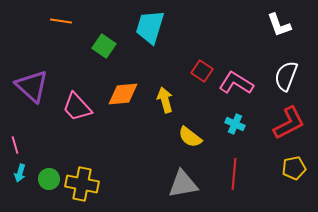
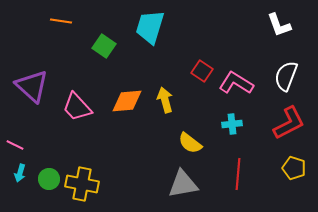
orange diamond: moved 4 px right, 7 px down
cyan cross: moved 3 px left; rotated 30 degrees counterclockwise
yellow semicircle: moved 6 px down
pink line: rotated 48 degrees counterclockwise
yellow pentagon: rotated 30 degrees clockwise
red line: moved 4 px right
